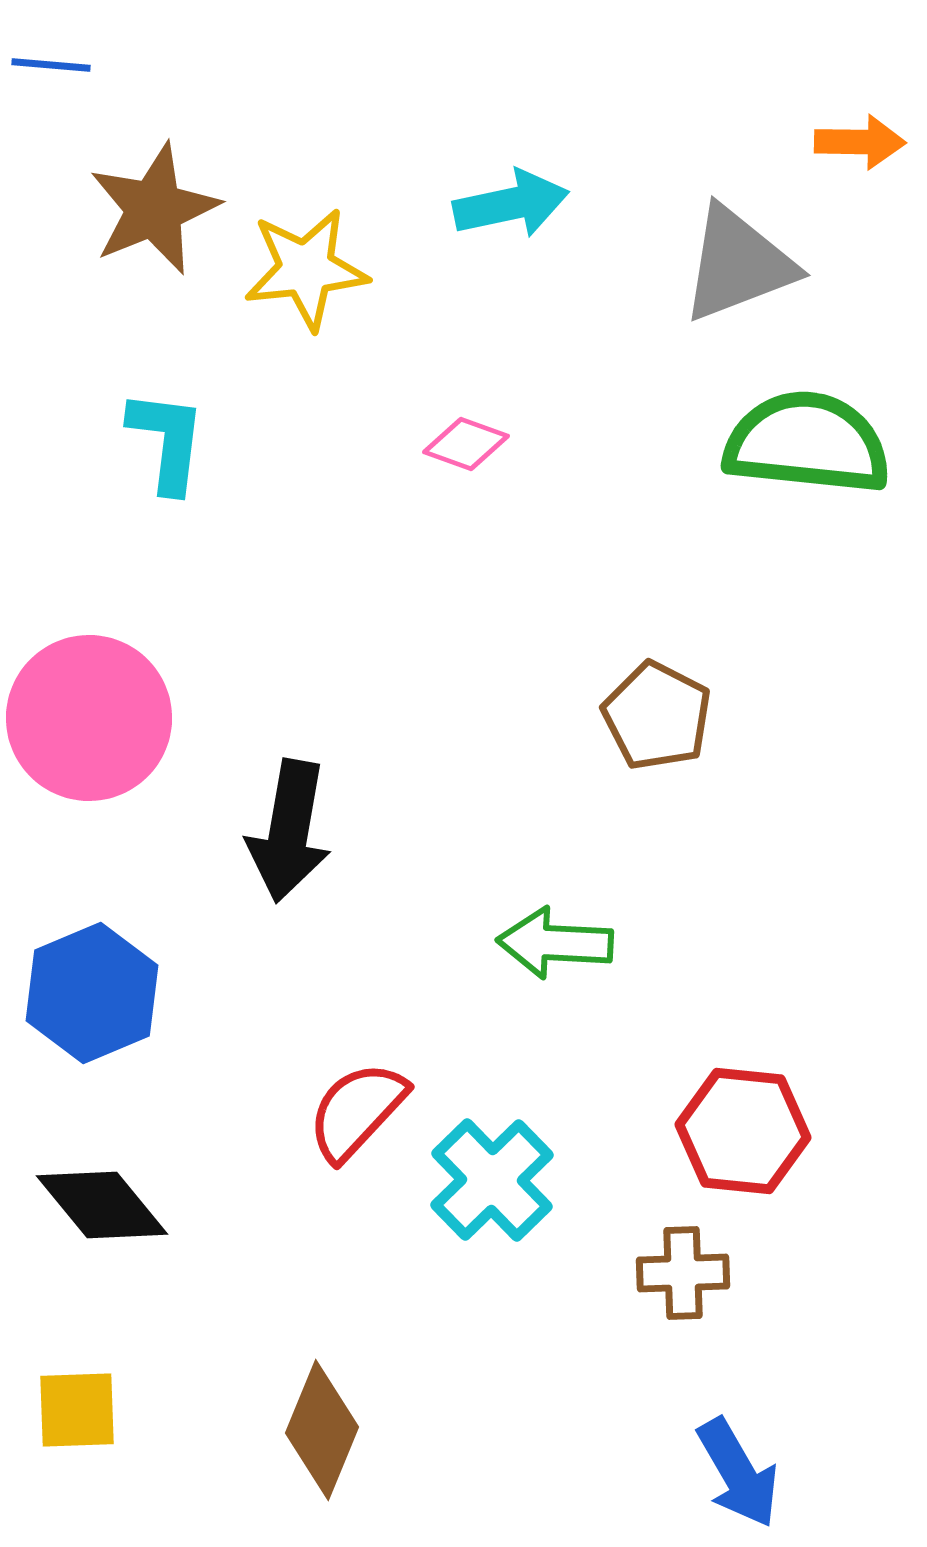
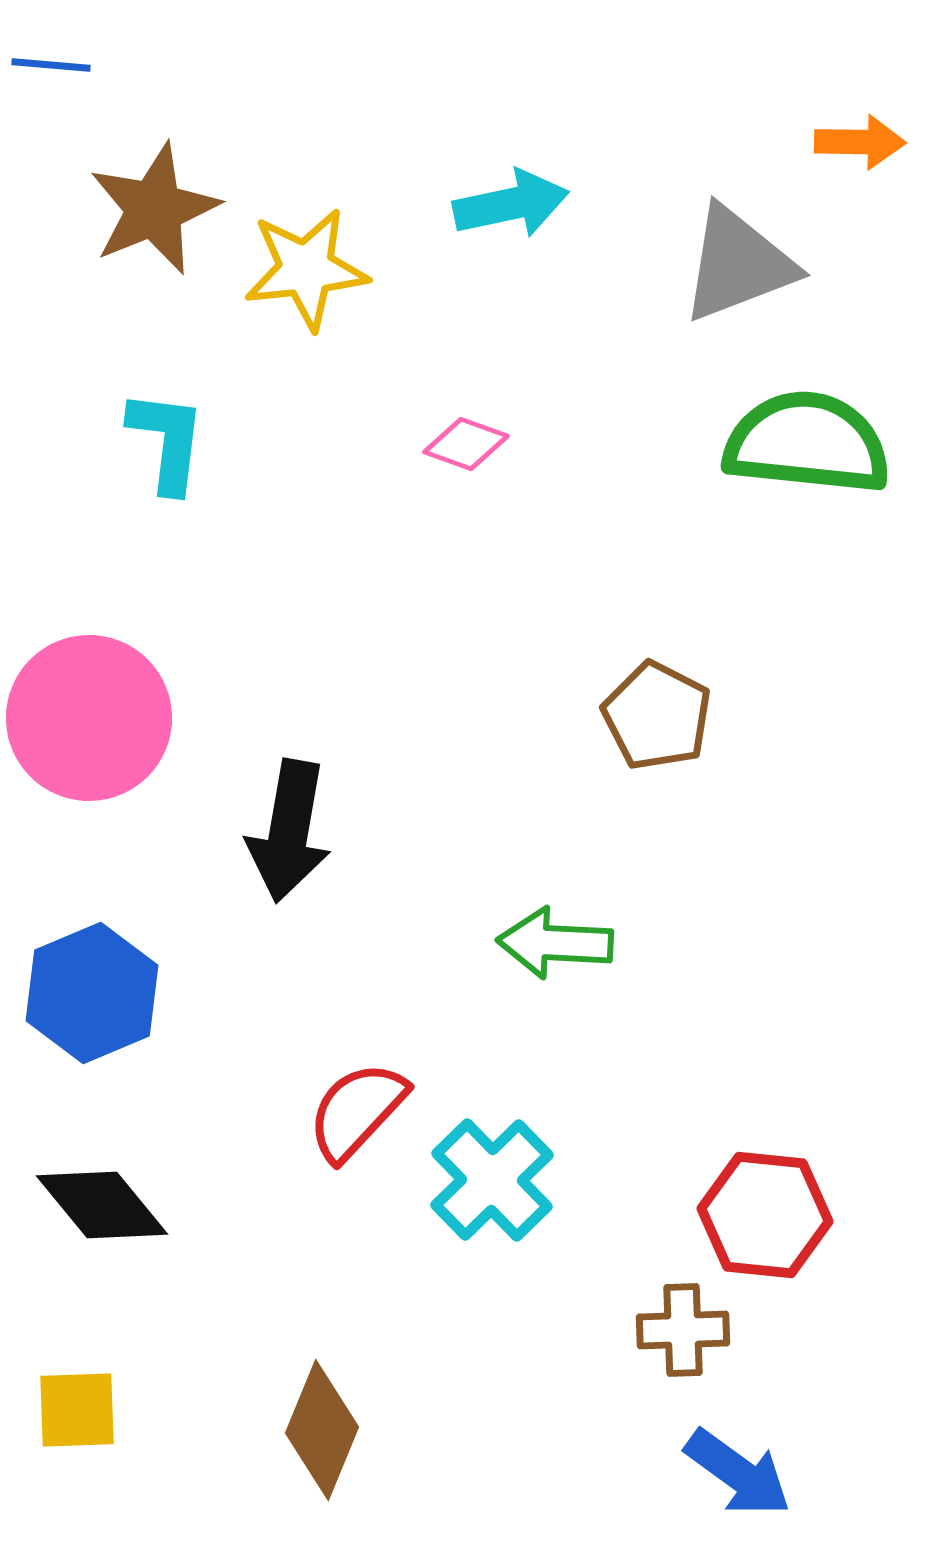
red hexagon: moved 22 px right, 84 px down
brown cross: moved 57 px down
blue arrow: rotated 24 degrees counterclockwise
